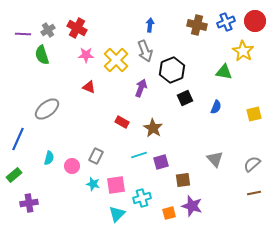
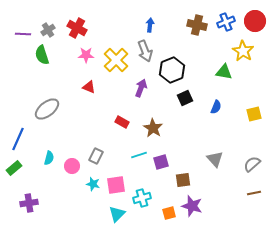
green rectangle: moved 7 px up
